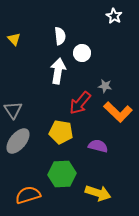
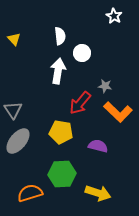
orange semicircle: moved 2 px right, 2 px up
